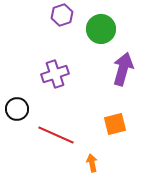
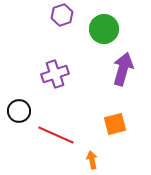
green circle: moved 3 px right
black circle: moved 2 px right, 2 px down
orange arrow: moved 3 px up
